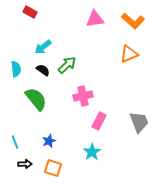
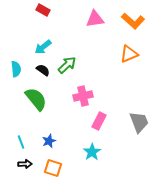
red rectangle: moved 13 px right, 2 px up
cyan line: moved 6 px right
